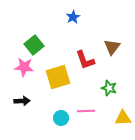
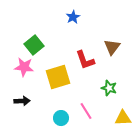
pink line: rotated 60 degrees clockwise
